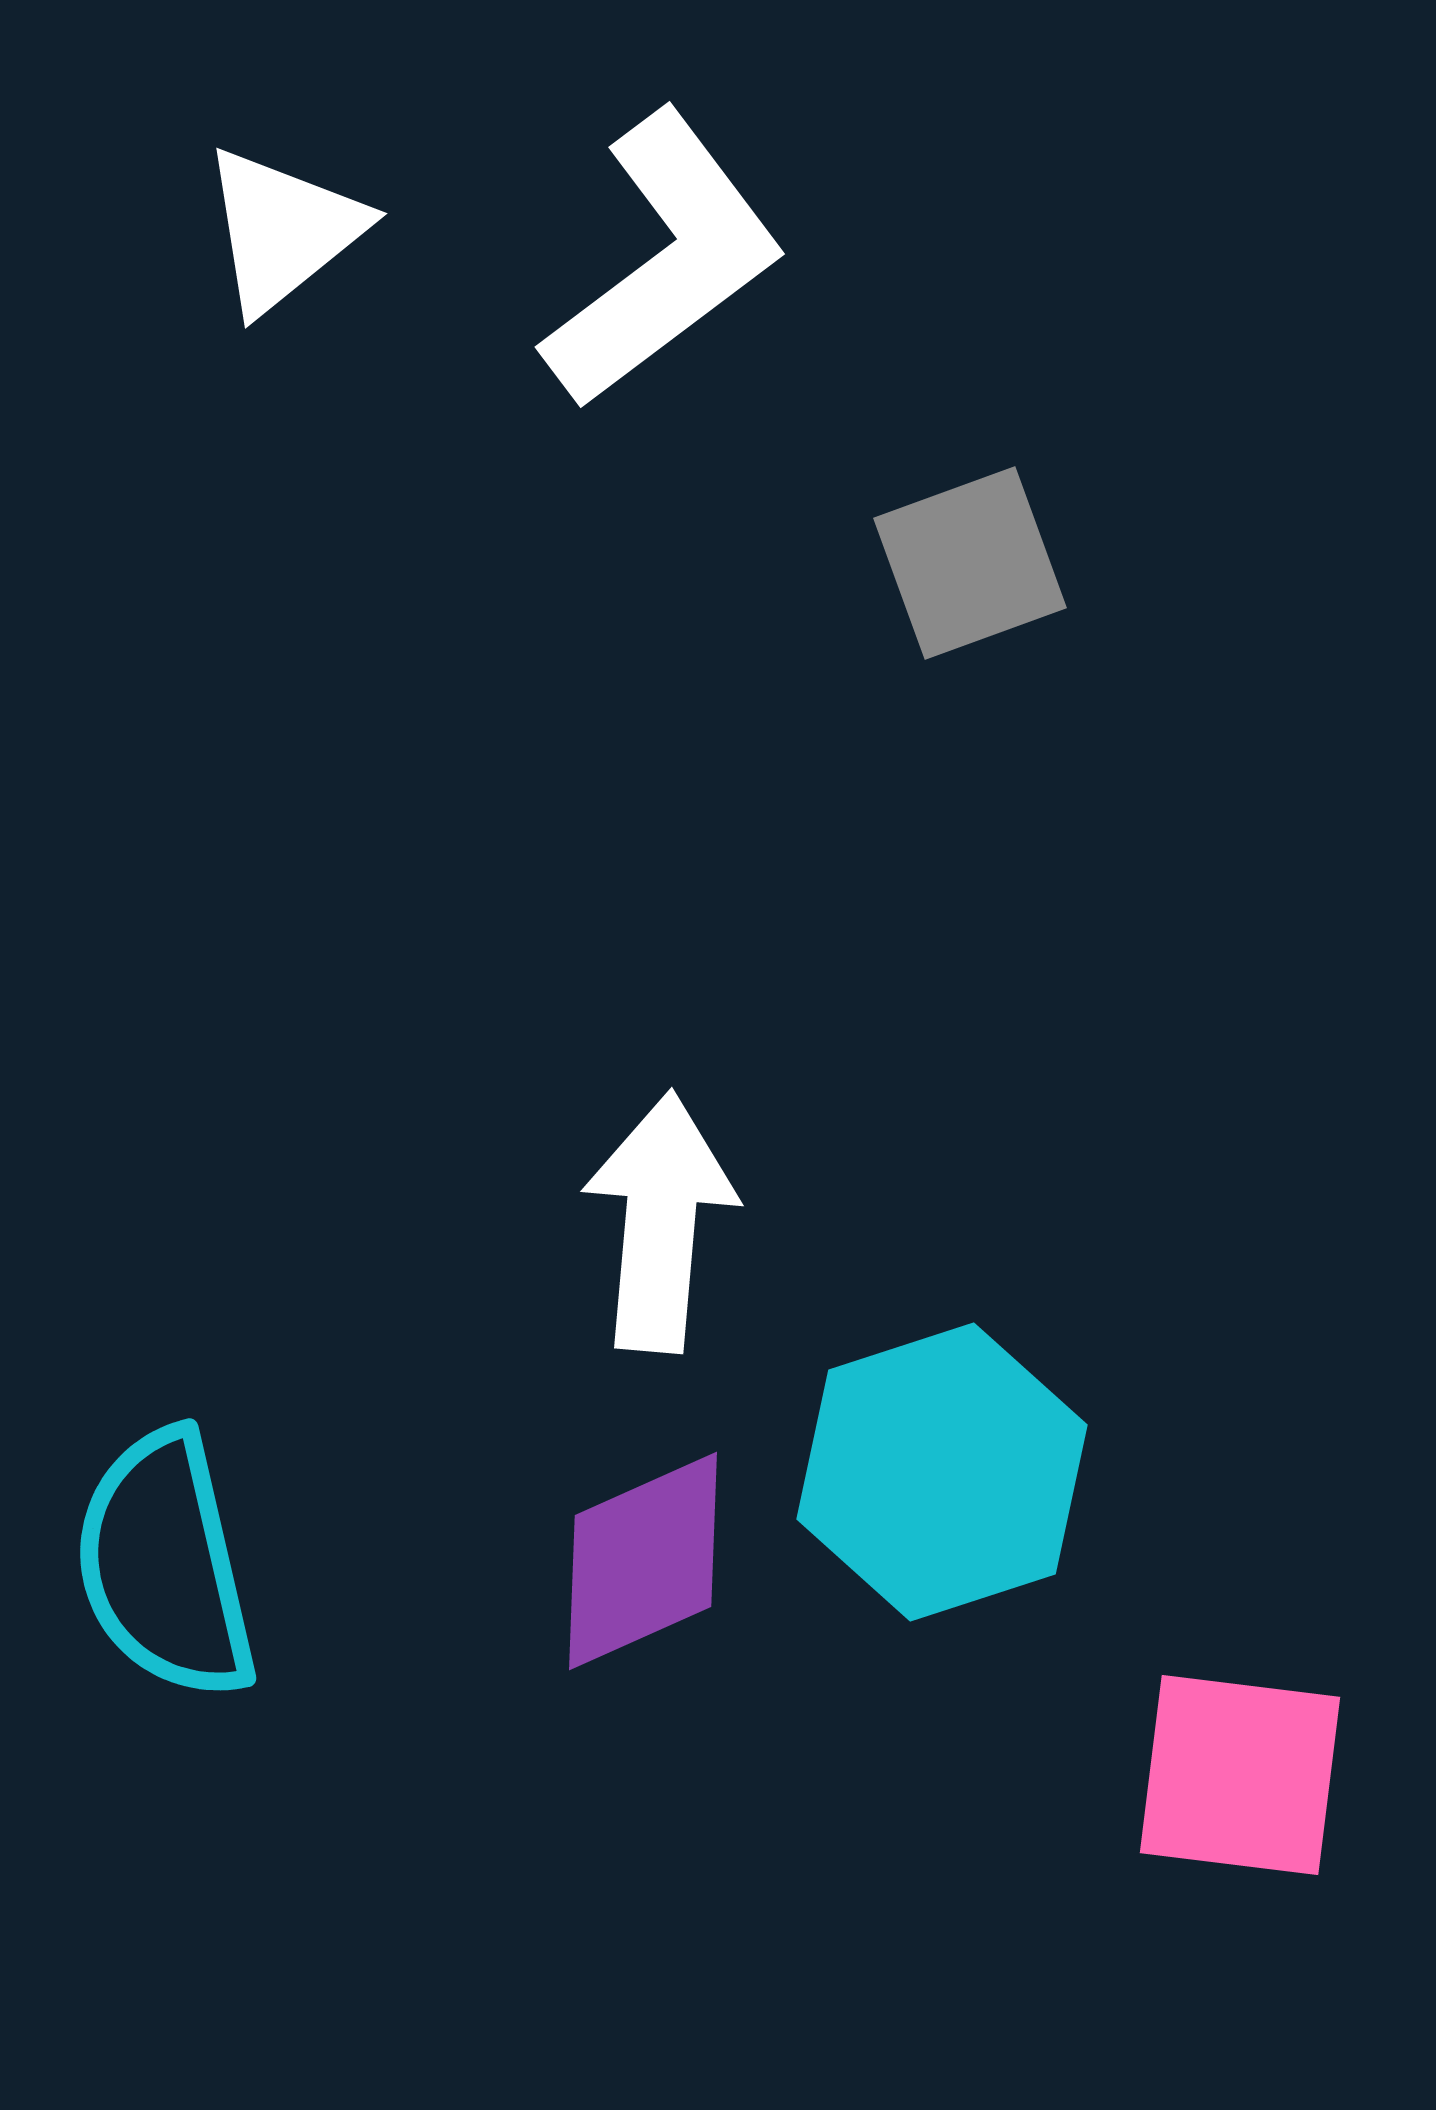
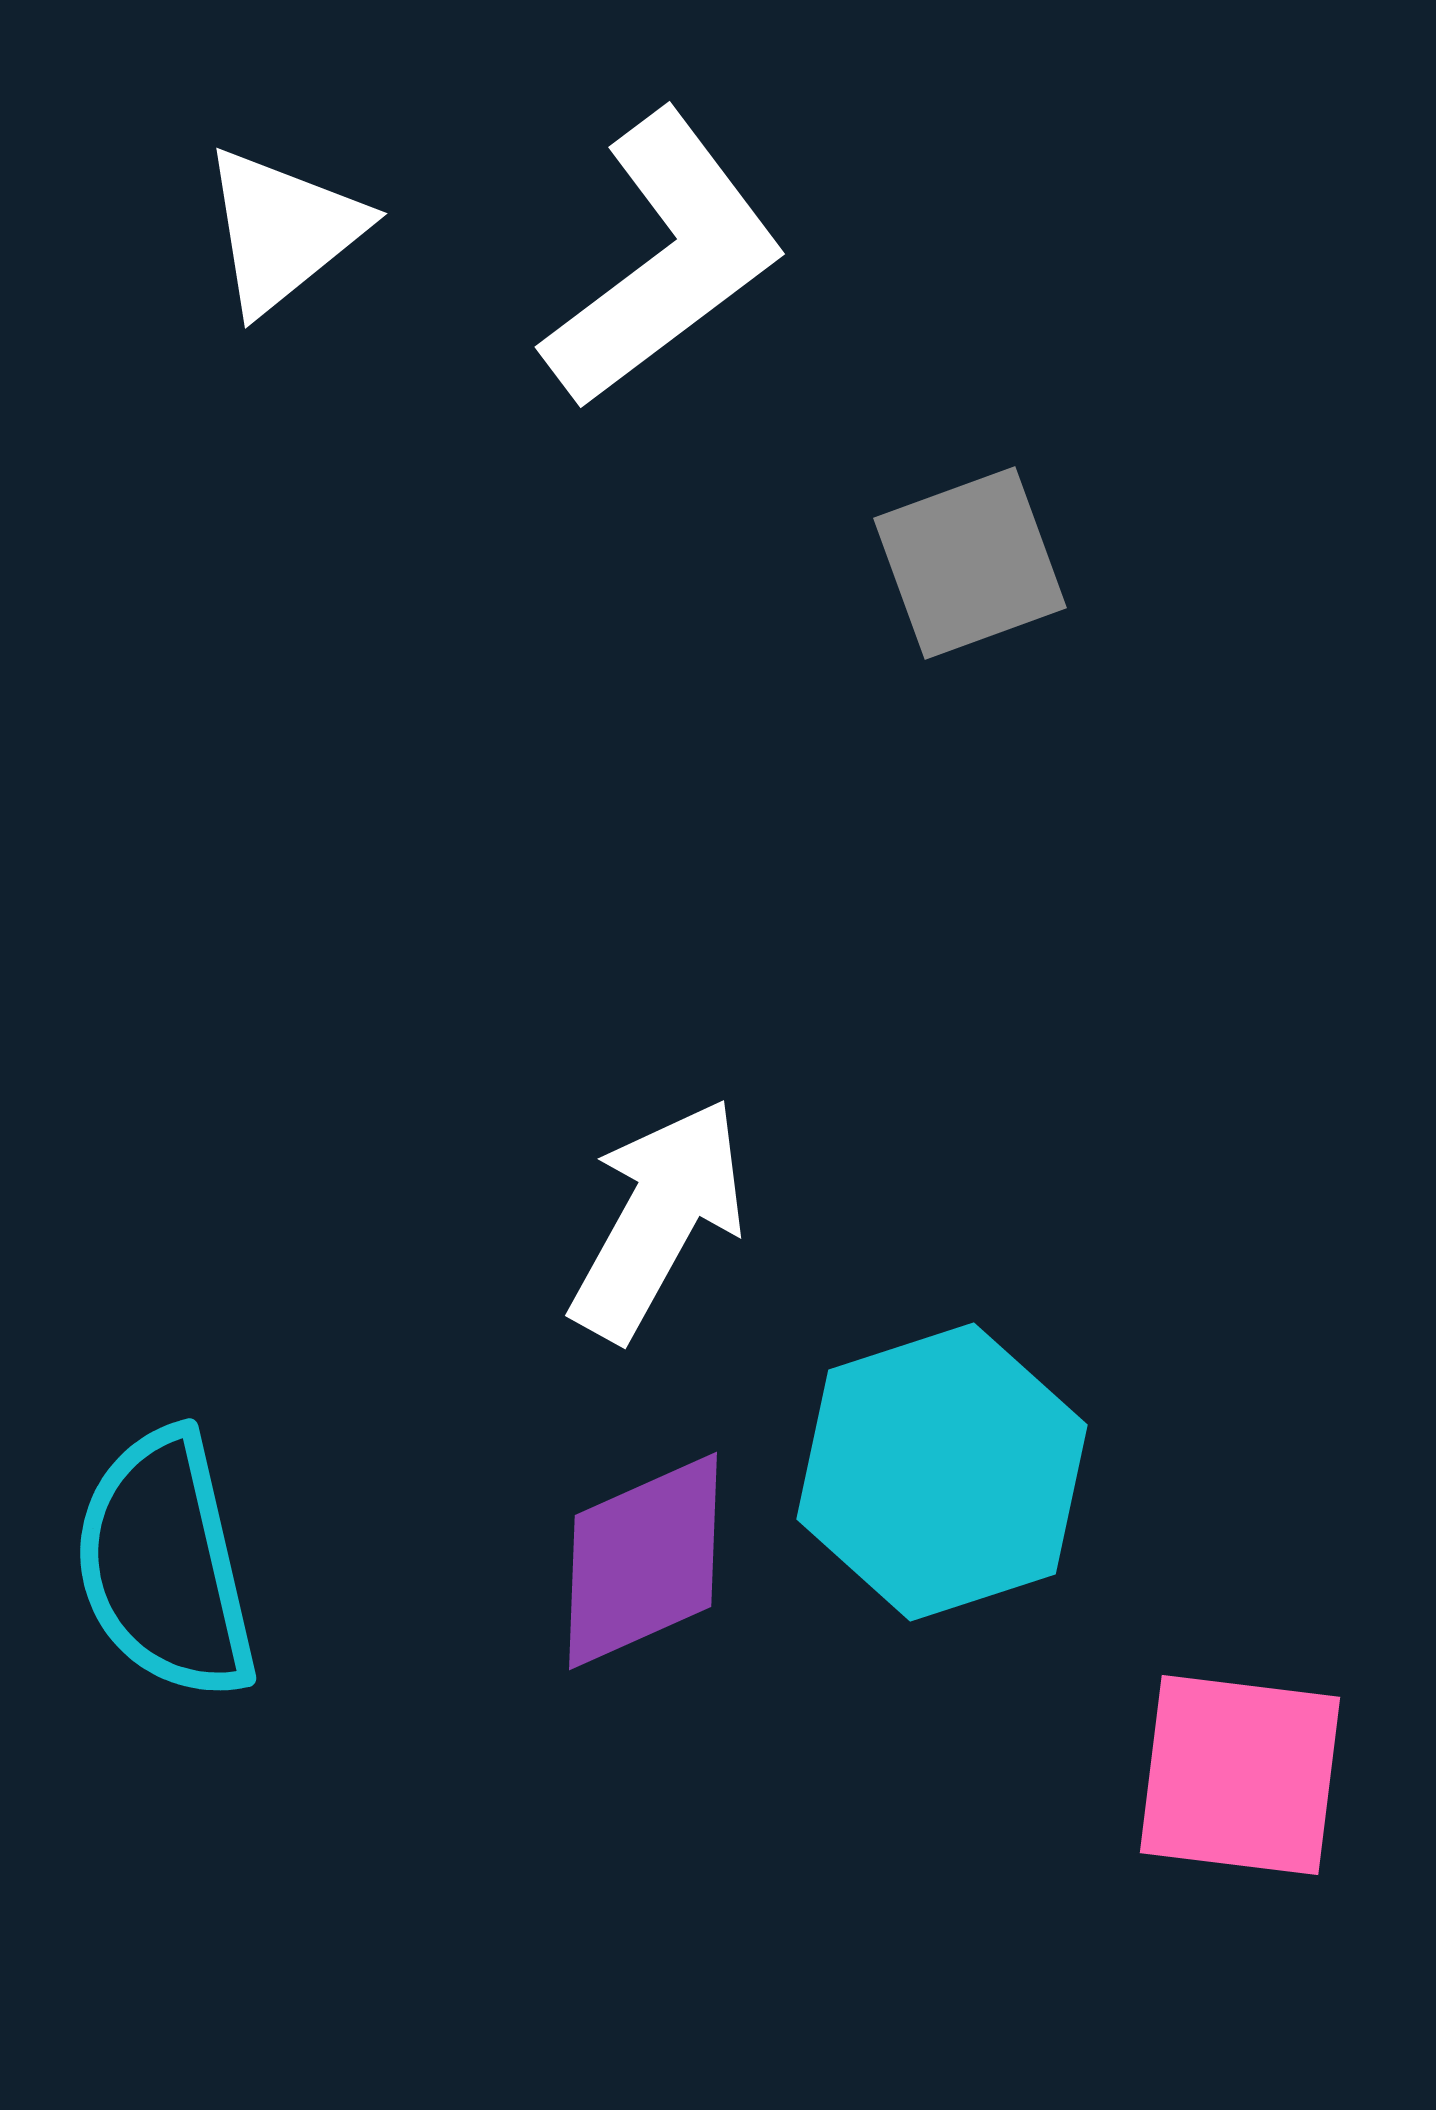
white arrow: moved 2 px left, 3 px up; rotated 24 degrees clockwise
